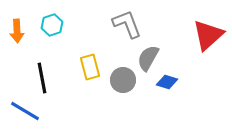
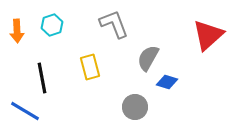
gray L-shape: moved 13 px left
gray circle: moved 12 px right, 27 px down
